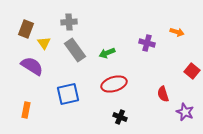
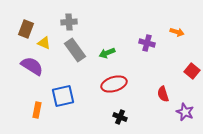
yellow triangle: rotated 32 degrees counterclockwise
blue square: moved 5 px left, 2 px down
orange rectangle: moved 11 px right
